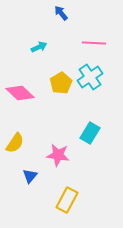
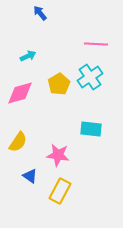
blue arrow: moved 21 px left
pink line: moved 2 px right, 1 px down
cyan arrow: moved 11 px left, 9 px down
yellow pentagon: moved 2 px left, 1 px down
pink diamond: rotated 60 degrees counterclockwise
cyan rectangle: moved 1 px right, 4 px up; rotated 65 degrees clockwise
yellow semicircle: moved 3 px right, 1 px up
blue triangle: rotated 35 degrees counterclockwise
yellow rectangle: moved 7 px left, 9 px up
